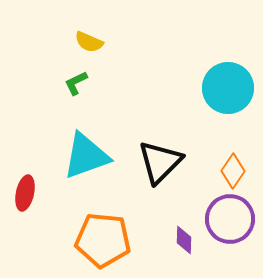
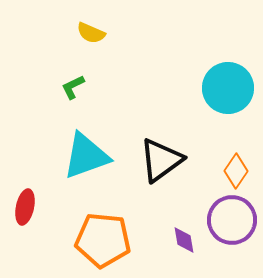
yellow semicircle: moved 2 px right, 9 px up
green L-shape: moved 3 px left, 4 px down
black triangle: moved 1 px right, 2 px up; rotated 9 degrees clockwise
orange diamond: moved 3 px right
red ellipse: moved 14 px down
purple circle: moved 2 px right, 1 px down
purple diamond: rotated 12 degrees counterclockwise
